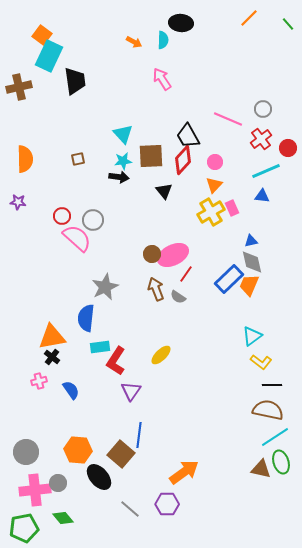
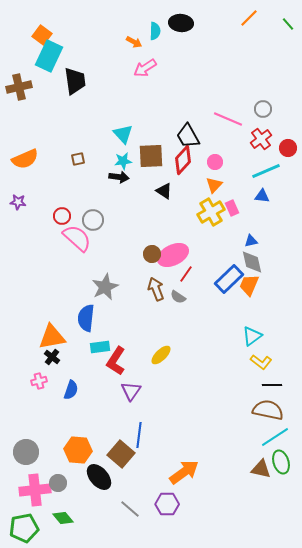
cyan semicircle at (163, 40): moved 8 px left, 9 px up
pink arrow at (162, 79): moved 17 px left, 11 px up; rotated 90 degrees counterclockwise
orange semicircle at (25, 159): rotated 68 degrees clockwise
black triangle at (164, 191): rotated 18 degrees counterclockwise
blue semicircle at (71, 390): rotated 54 degrees clockwise
